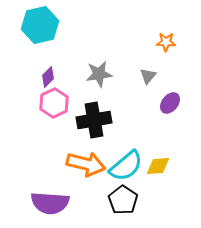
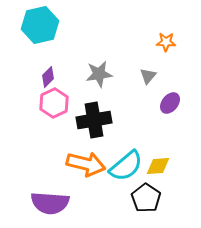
black pentagon: moved 23 px right, 2 px up
